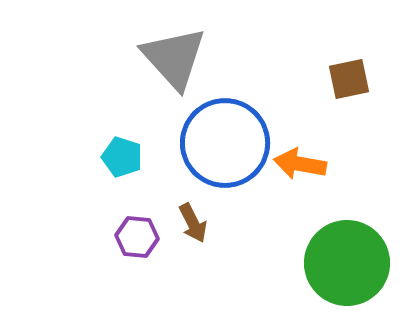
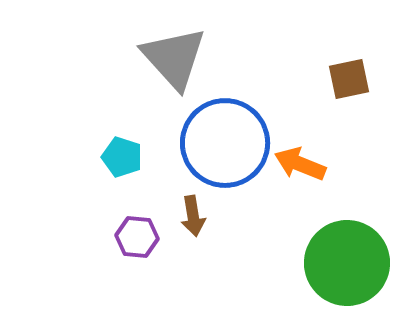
orange arrow: rotated 12 degrees clockwise
brown arrow: moved 7 px up; rotated 18 degrees clockwise
